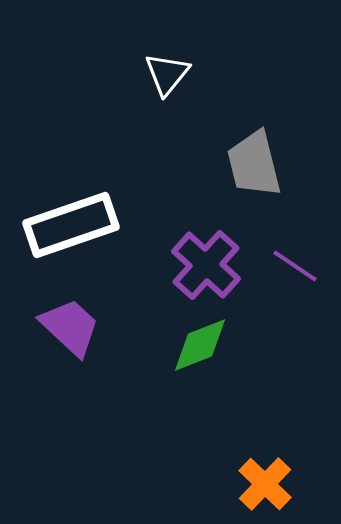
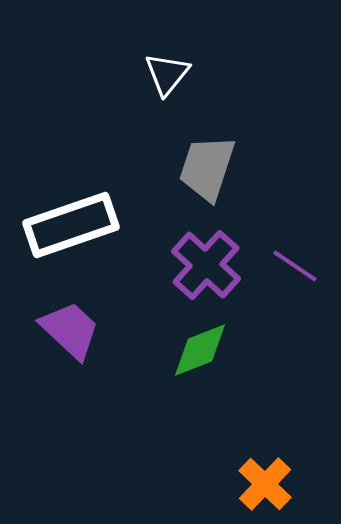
gray trapezoid: moved 47 px left, 4 px down; rotated 32 degrees clockwise
purple trapezoid: moved 3 px down
green diamond: moved 5 px down
